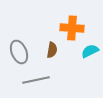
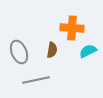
cyan semicircle: moved 2 px left
